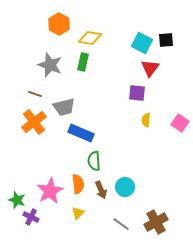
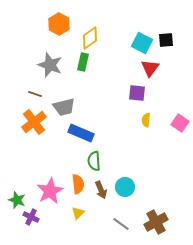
yellow diamond: rotated 45 degrees counterclockwise
